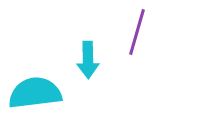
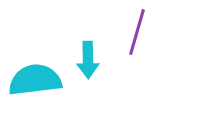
cyan semicircle: moved 13 px up
